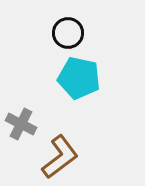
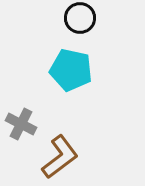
black circle: moved 12 px right, 15 px up
cyan pentagon: moved 8 px left, 8 px up
